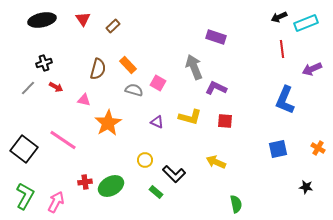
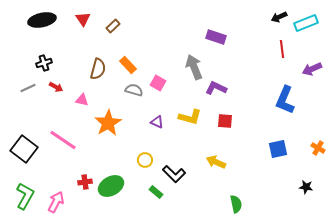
gray line: rotated 21 degrees clockwise
pink triangle: moved 2 px left
